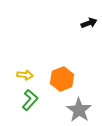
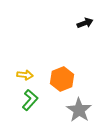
black arrow: moved 4 px left
